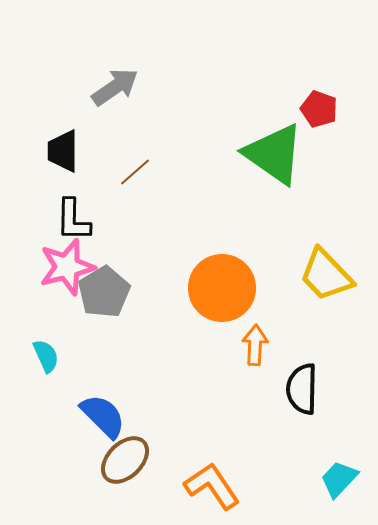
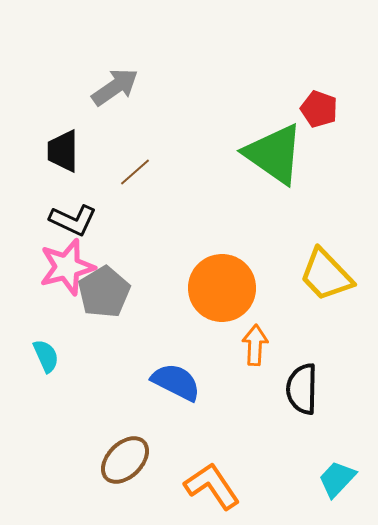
black L-shape: rotated 66 degrees counterclockwise
blue semicircle: moved 73 px right, 34 px up; rotated 18 degrees counterclockwise
cyan trapezoid: moved 2 px left
